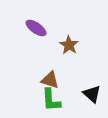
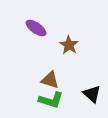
green L-shape: rotated 70 degrees counterclockwise
